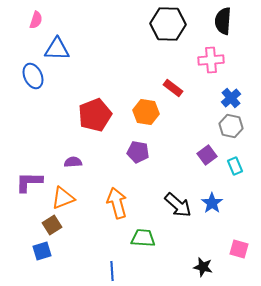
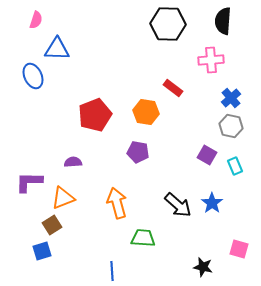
purple square: rotated 24 degrees counterclockwise
